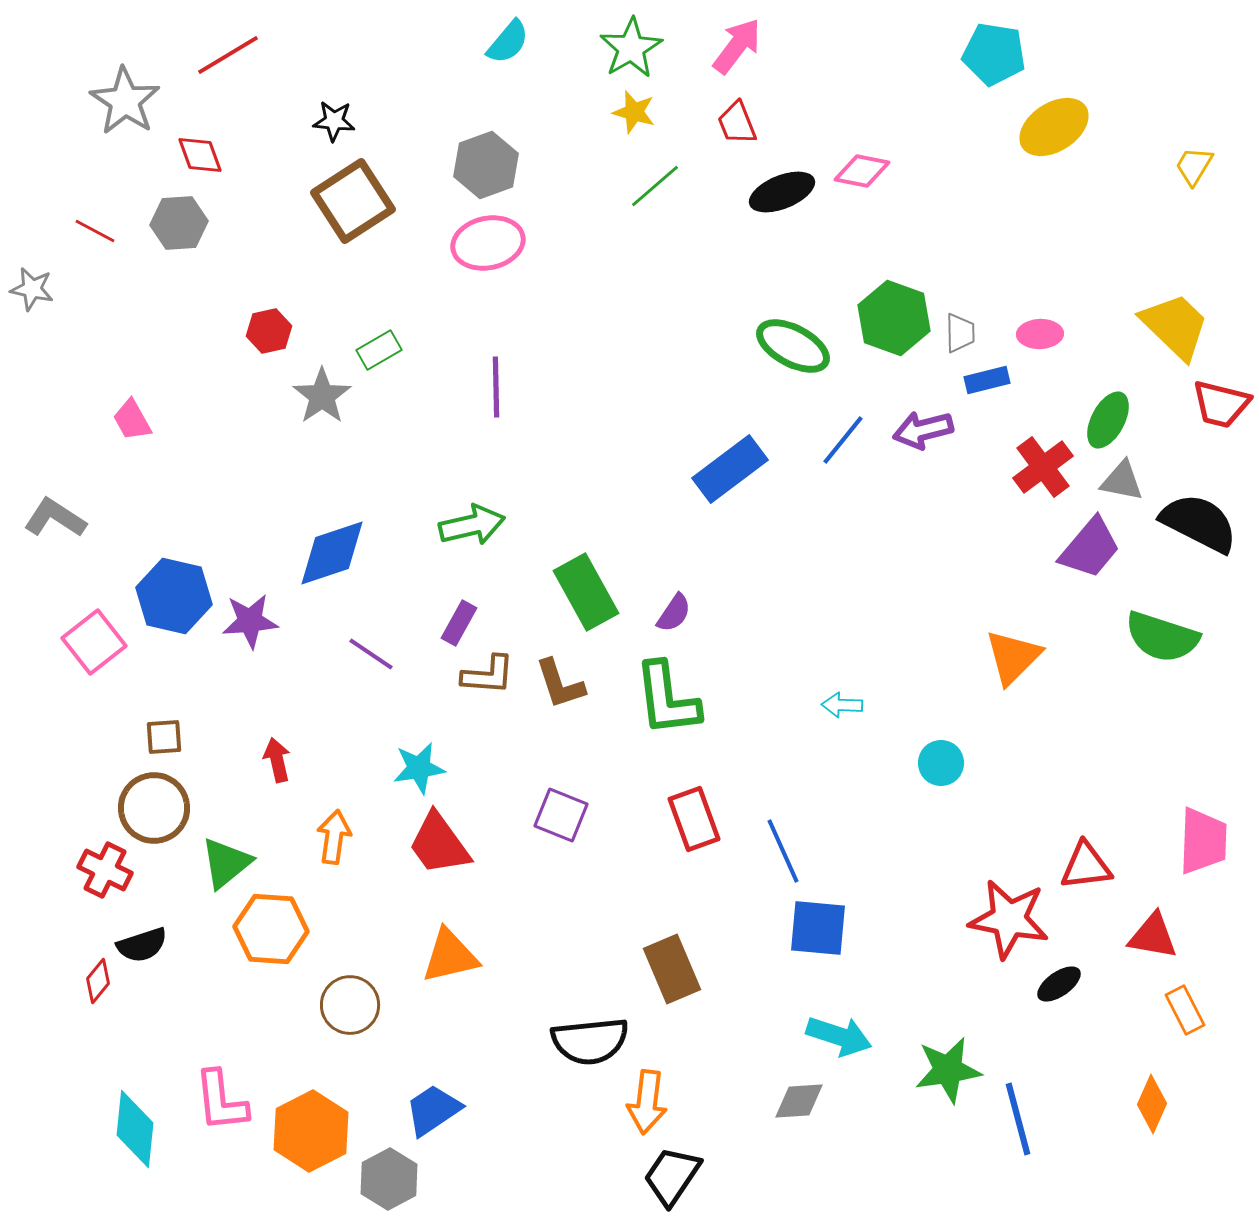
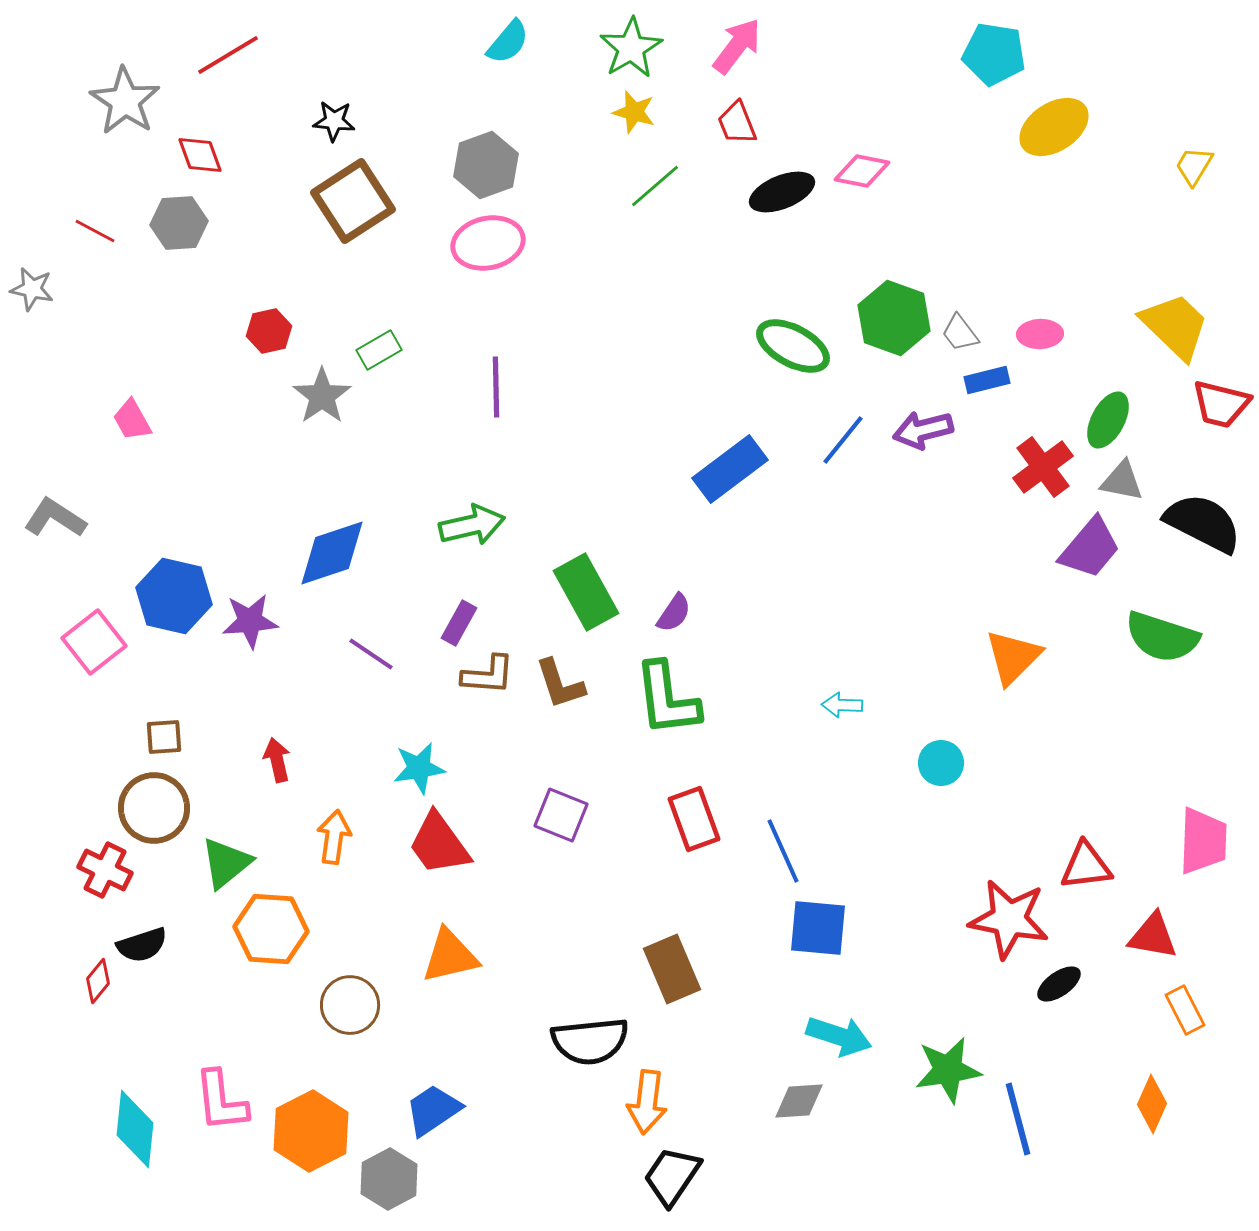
gray trapezoid at (960, 333): rotated 144 degrees clockwise
black semicircle at (1199, 523): moved 4 px right
